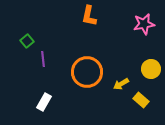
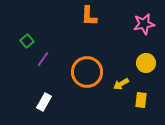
orange L-shape: rotated 10 degrees counterclockwise
purple line: rotated 42 degrees clockwise
yellow circle: moved 5 px left, 6 px up
yellow rectangle: rotated 56 degrees clockwise
